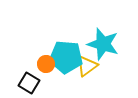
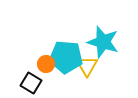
cyan star: moved 2 px up
yellow triangle: rotated 25 degrees counterclockwise
black square: moved 2 px right
